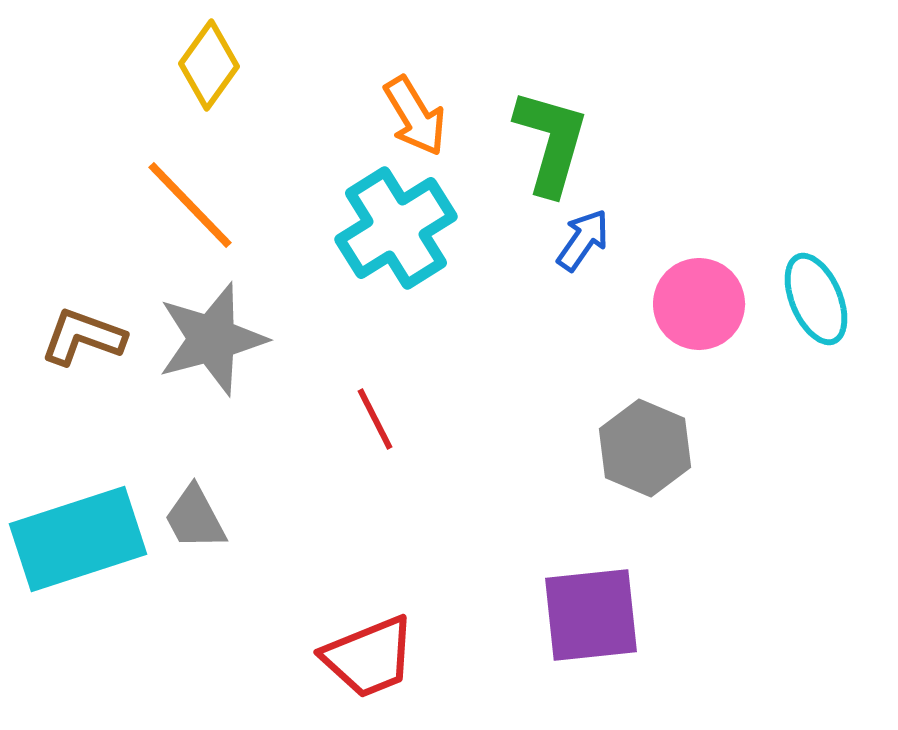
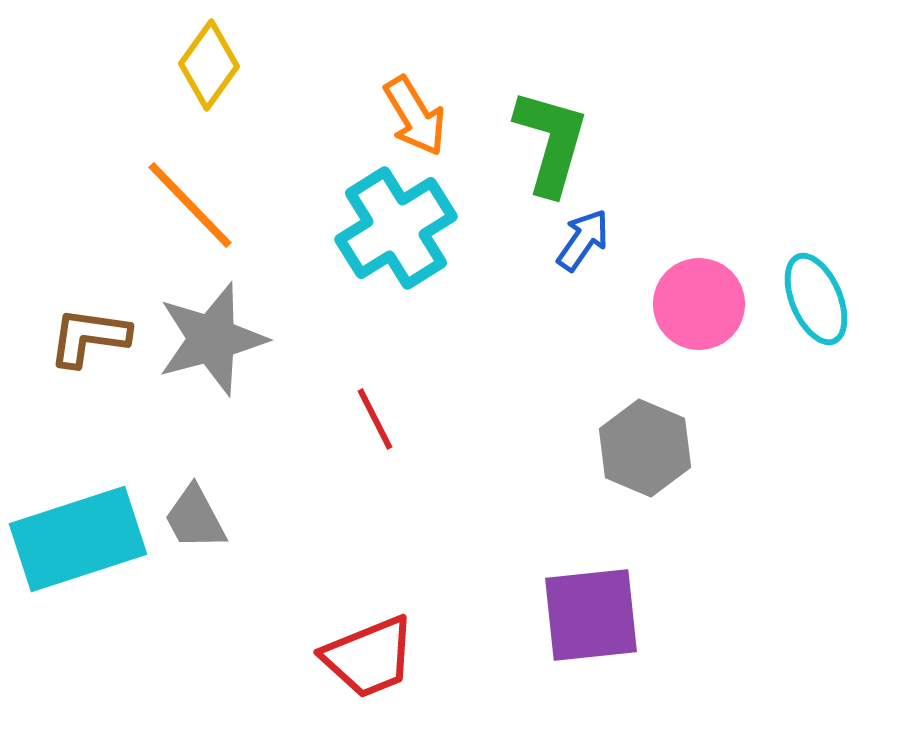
brown L-shape: moved 6 px right; rotated 12 degrees counterclockwise
